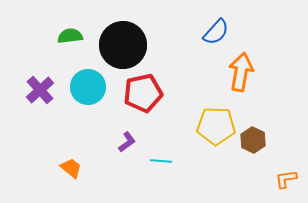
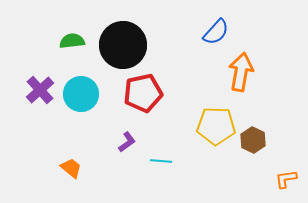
green semicircle: moved 2 px right, 5 px down
cyan circle: moved 7 px left, 7 px down
